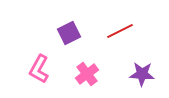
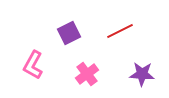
pink L-shape: moved 6 px left, 4 px up
